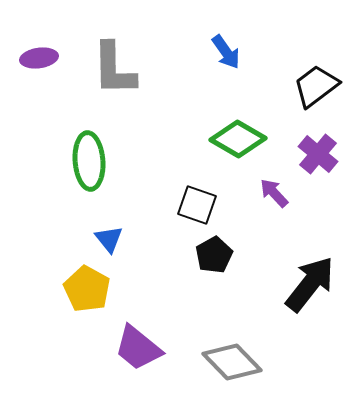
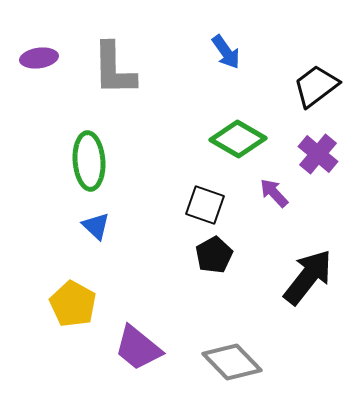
black square: moved 8 px right
blue triangle: moved 13 px left, 13 px up; rotated 8 degrees counterclockwise
black arrow: moved 2 px left, 7 px up
yellow pentagon: moved 14 px left, 15 px down
